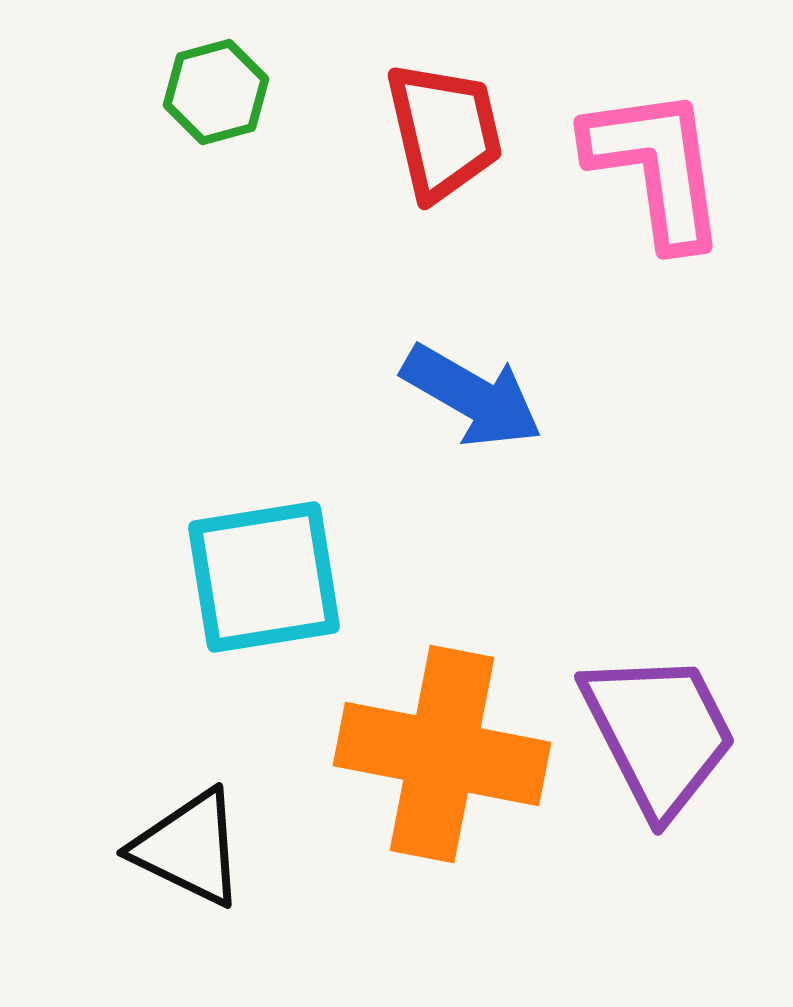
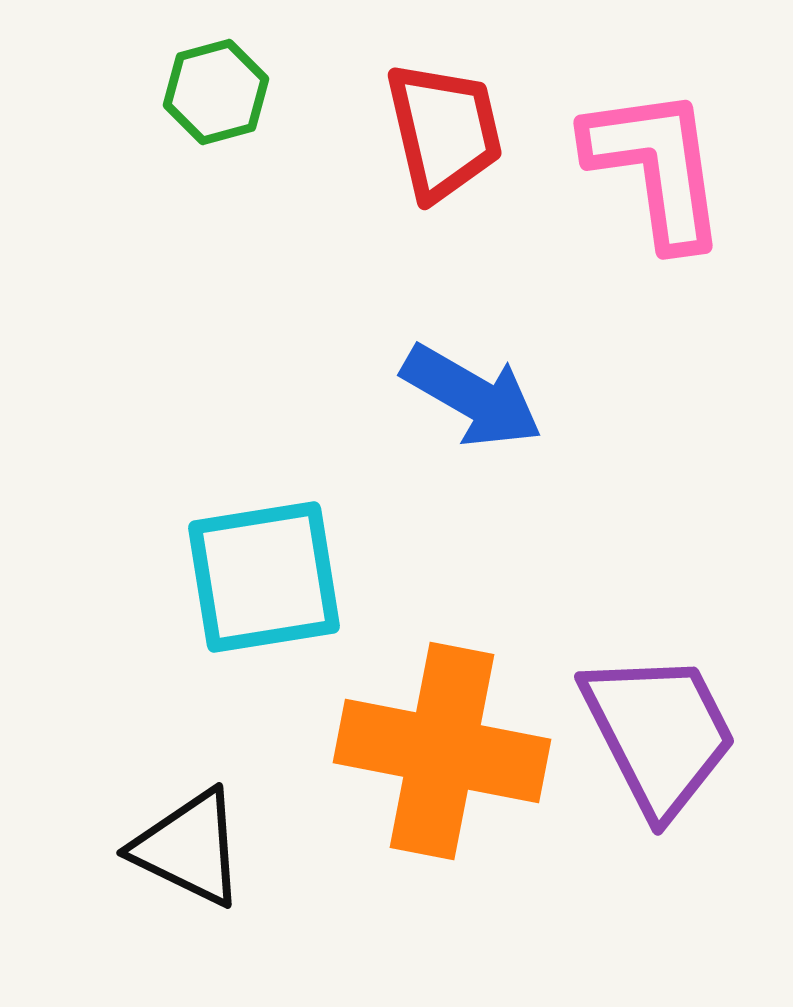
orange cross: moved 3 px up
